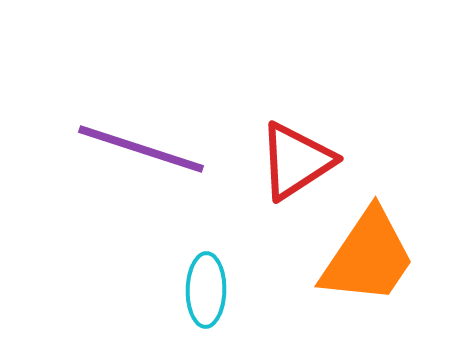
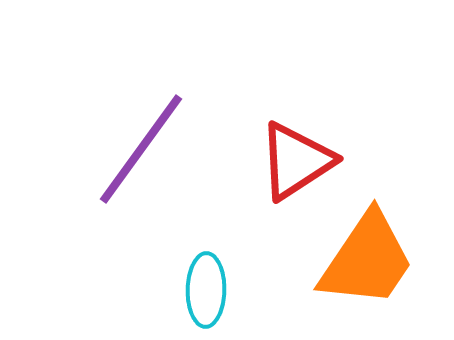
purple line: rotated 72 degrees counterclockwise
orange trapezoid: moved 1 px left, 3 px down
